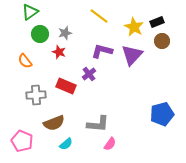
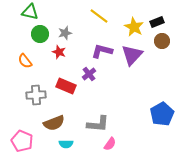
green triangle: rotated 48 degrees clockwise
blue pentagon: rotated 15 degrees counterclockwise
cyan semicircle: rotated 40 degrees clockwise
